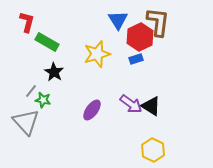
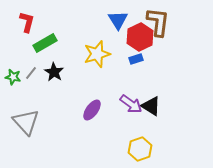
green rectangle: moved 2 px left, 1 px down; rotated 60 degrees counterclockwise
gray line: moved 18 px up
green star: moved 30 px left, 23 px up
yellow hexagon: moved 13 px left, 1 px up; rotated 15 degrees clockwise
